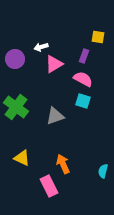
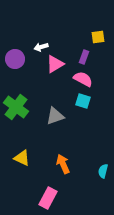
yellow square: rotated 16 degrees counterclockwise
purple rectangle: moved 1 px down
pink triangle: moved 1 px right
pink rectangle: moved 1 px left, 12 px down; rotated 55 degrees clockwise
